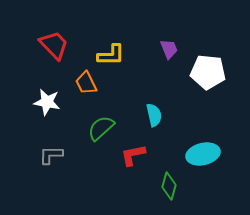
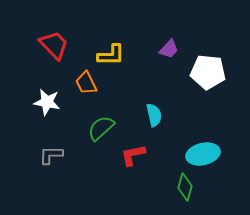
purple trapezoid: rotated 65 degrees clockwise
green diamond: moved 16 px right, 1 px down
